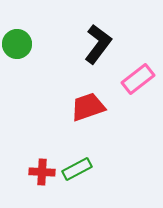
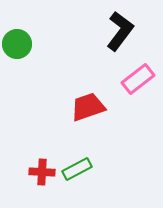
black L-shape: moved 22 px right, 13 px up
